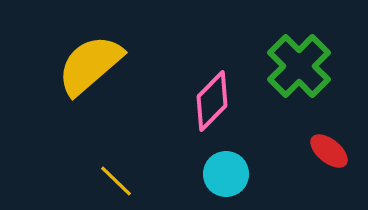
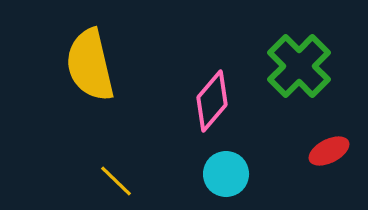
yellow semicircle: rotated 62 degrees counterclockwise
pink diamond: rotated 4 degrees counterclockwise
red ellipse: rotated 66 degrees counterclockwise
